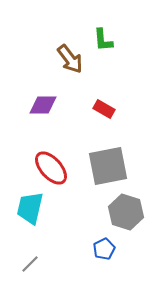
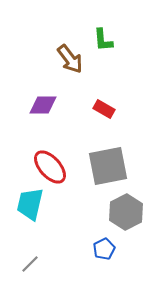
red ellipse: moved 1 px left, 1 px up
cyan trapezoid: moved 4 px up
gray hexagon: rotated 16 degrees clockwise
